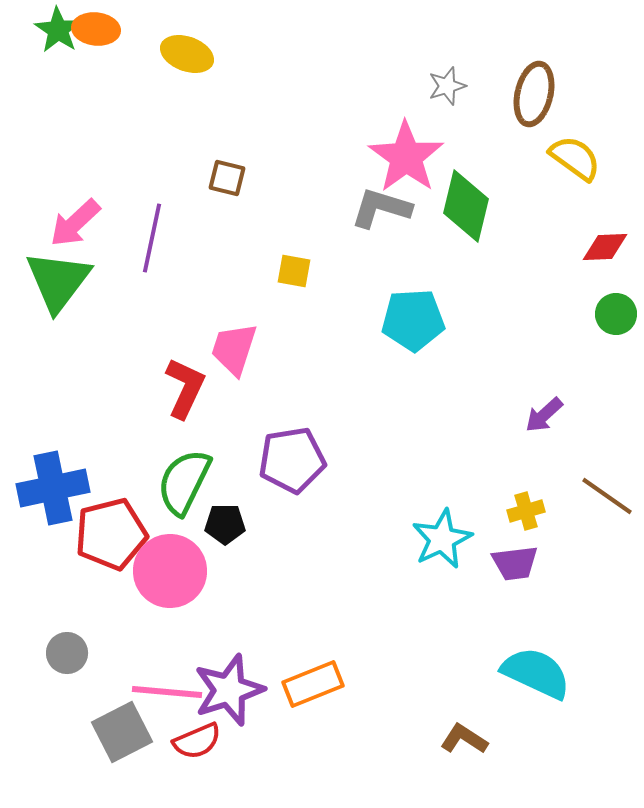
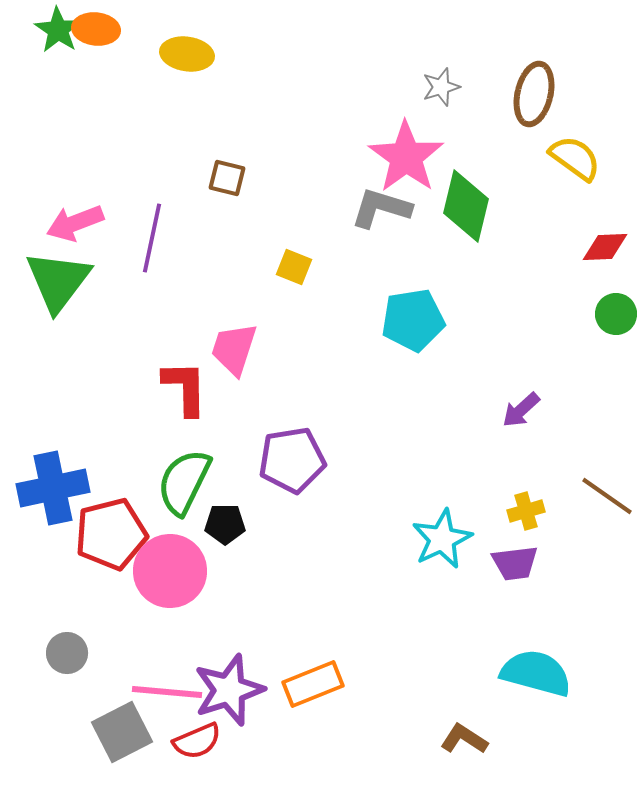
yellow ellipse: rotated 12 degrees counterclockwise
gray star: moved 6 px left, 1 px down
pink arrow: rotated 22 degrees clockwise
yellow square: moved 4 px up; rotated 12 degrees clockwise
cyan pentagon: rotated 6 degrees counterclockwise
red L-shape: rotated 26 degrees counterclockwise
purple arrow: moved 23 px left, 5 px up
cyan semicircle: rotated 10 degrees counterclockwise
